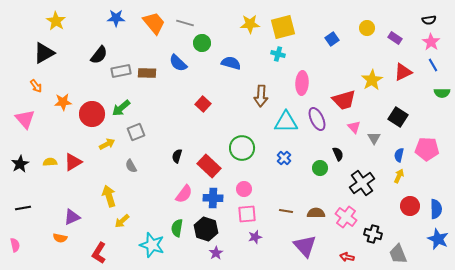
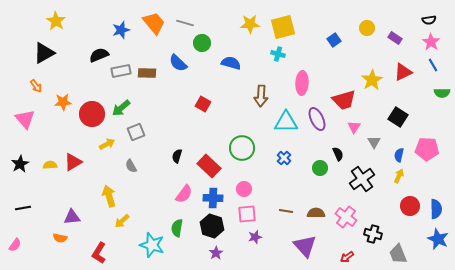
blue star at (116, 18): moved 5 px right, 12 px down; rotated 18 degrees counterclockwise
blue square at (332, 39): moved 2 px right, 1 px down
black semicircle at (99, 55): rotated 150 degrees counterclockwise
red square at (203, 104): rotated 14 degrees counterclockwise
pink triangle at (354, 127): rotated 16 degrees clockwise
gray triangle at (374, 138): moved 4 px down
yellow semicircle at (50, 162): moved 3 px down
black cross at (362, 183): moved 4 px up
purple triangle at (72, 217): rotated 18 degrees clockwise
black hexagon at (206, 229): moved 6 px right, 3 px up
pink semicircle at (15, 245): rotated 48 degrees clockwise
red arrow at (347, 257): rotated 48 degrees counterclockwise
